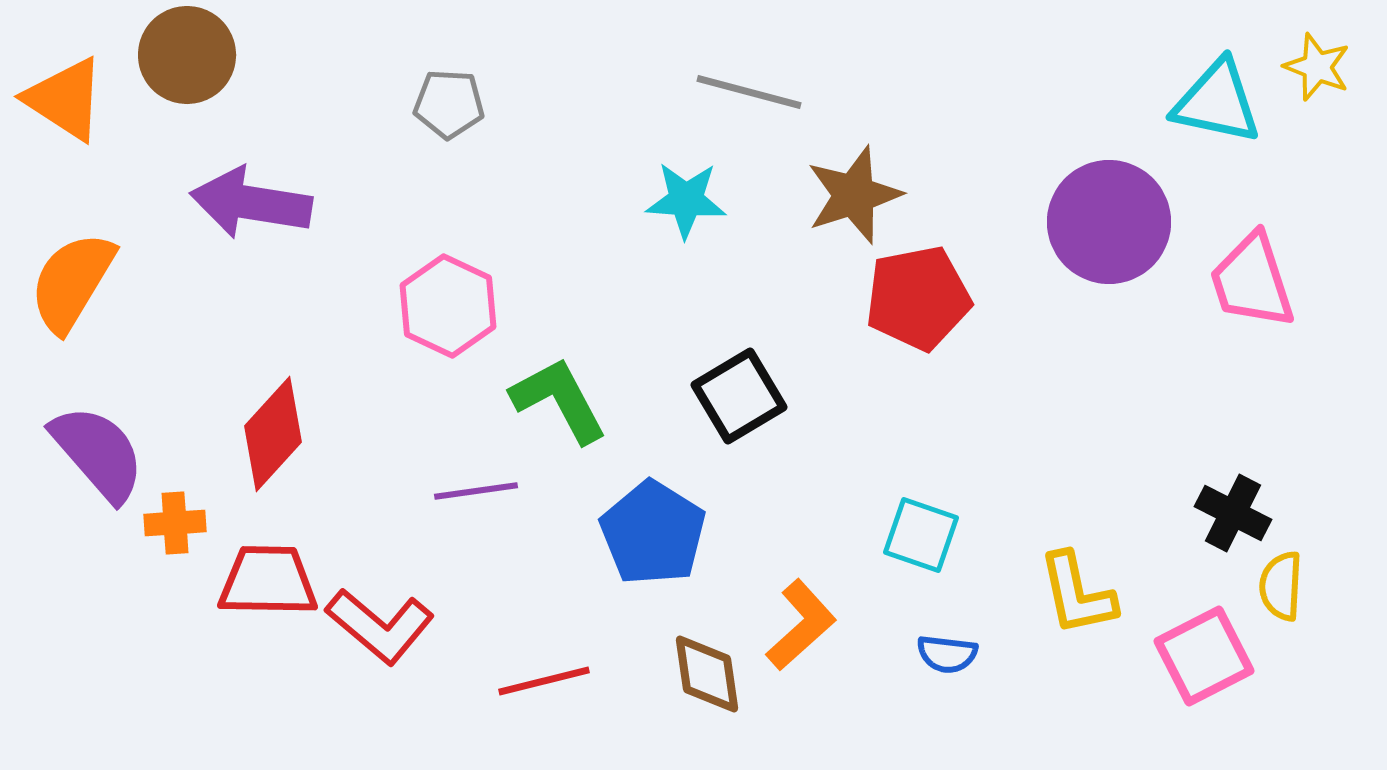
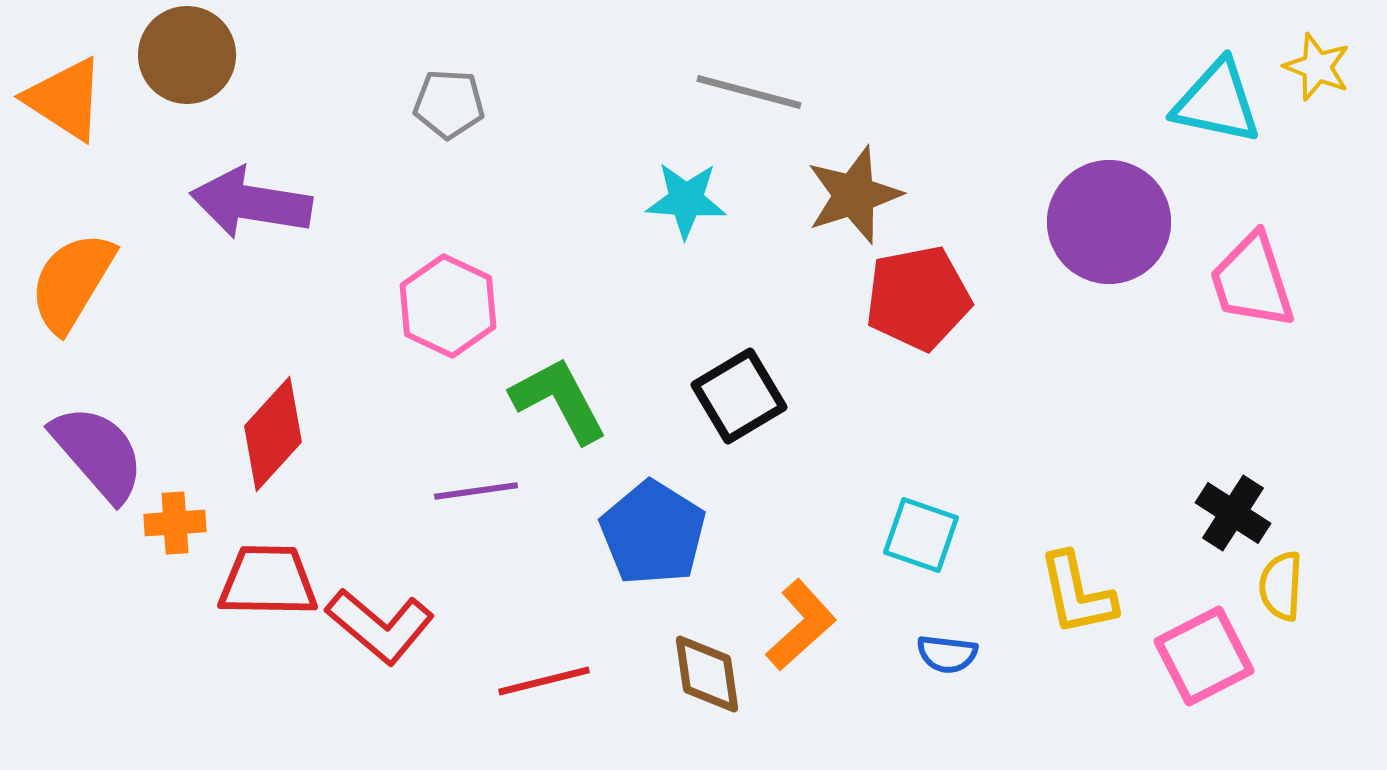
black cross: rotated 6 degrees clockwise
